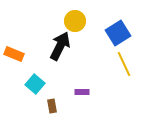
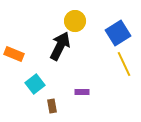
cyan square: rotated 12 degrees clockwise
